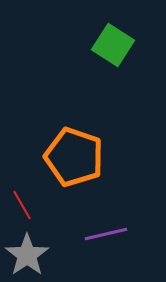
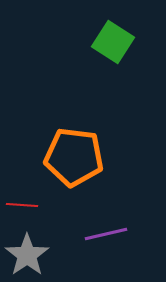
green square: moved 3 px up
orange pentagon: rotated 12 degrees counterclockwise
red line: rotated 56 degrees counterclockwise
